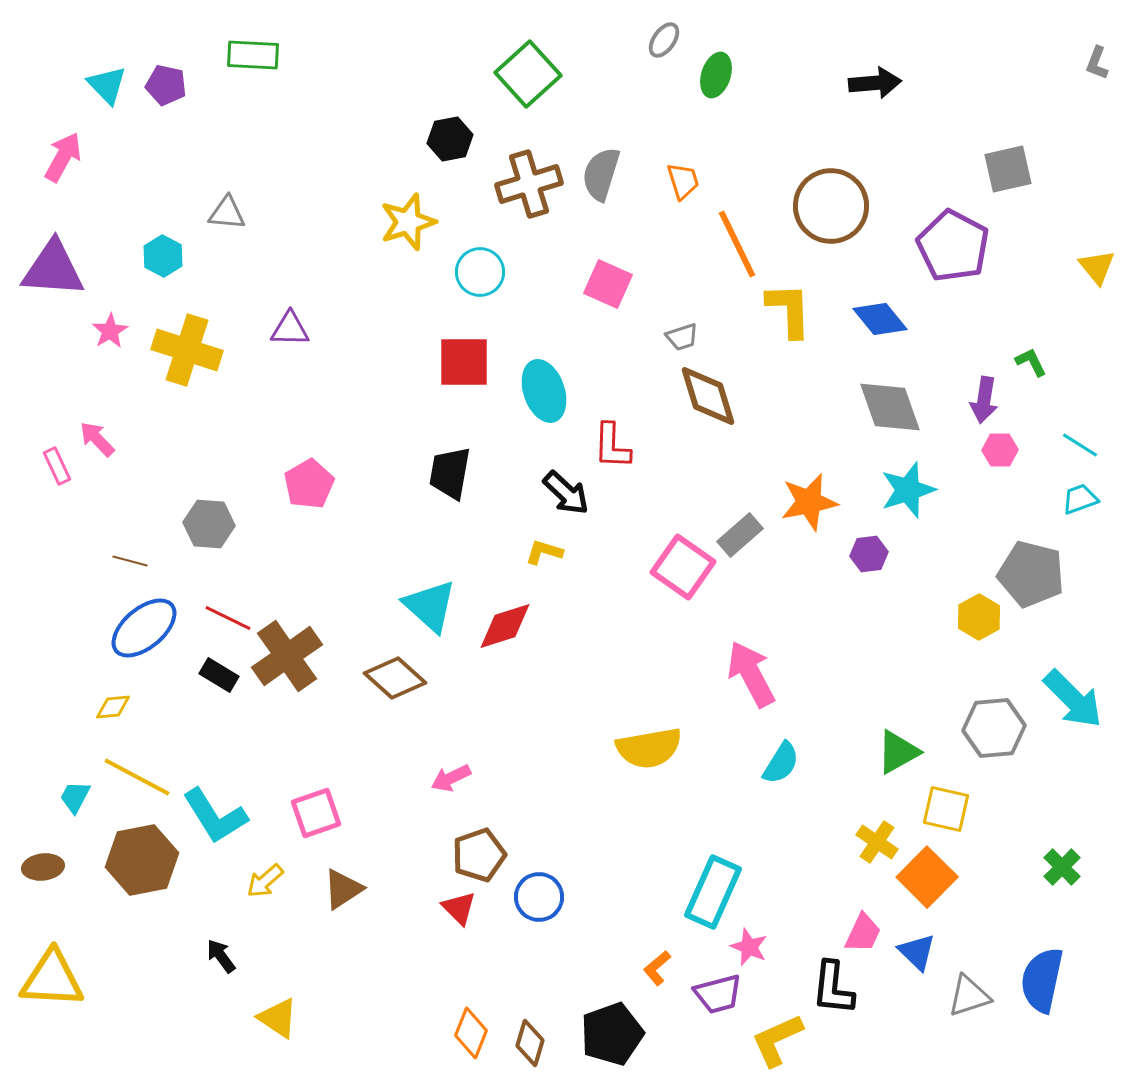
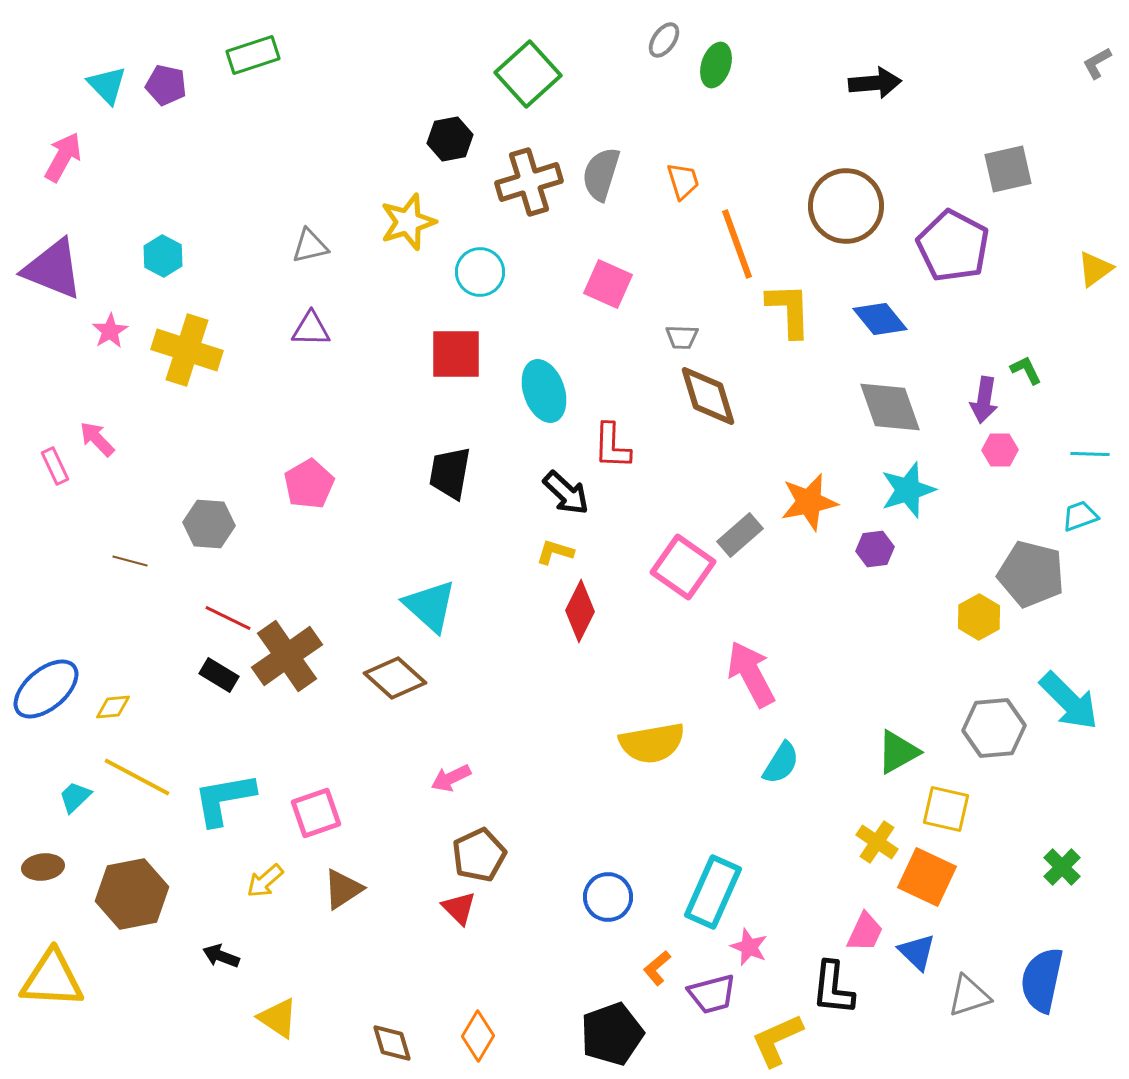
green rectangle at (253, 55): rotated 21 degrees counterclockwise
gray L-shape at (1097, 63): rotated 40 degrees clockwise
green ellipse at (716, 75): moved 10 px up
brown cross at (529, 184): moved 2 px up
brown circle at (831, 206): moved 15 px right
gray triangle at (227, 213): moved 83 px right, 33 px down; rotated 18 degrees counterclockwise
orange line at (737, 244): rotated 6 degrees clockwise
yellow triangle at (1097, 267): moved 2 px left, 2 px down; rotated 33 degrees clockwise
purple triangle at (53, 269): rotated 18 degrees clockwise
purple triangle at (290, 329): moved 21 px right
gray trapezoid at (682, 337): rotated 20 degrees clockwise
red square at (464, 362): moved 8 px left, 8 px up
green L-shape at (1031, 362): moved 5 px left, 8 px down
cyan line at (1080, 445): moved 10 px right, 9 px down; rotated 30 degrees counterclockwise
pink rectangle at (57, 466): moved 2 px left
cyan trapezoid at (1080, 499): moved 17 px down
yellow L-shape at (544, 552): moved 11 px right
purple hexagon at (869, 554): moved 6 px right, 5 px up
red diamond at (505, 626): moved 75 px right, 15 px up; rotated 46 degrees counterclockwise
blue ellipse at (144, 628): moved 98 px left, 61 px down
cyan arrow at (1073, 699): moved 4 px left, 2 px down
yellow semicircle at (649, 748): moved 3 px right, 5 px up
cyan trapezoid at (75, 797): rotated 18 degrees clockwise
cyan L-shape at (215, 816): moved 9 px right, 17 px up; rotated 112 degrees clockwise
brown pentagon at (479, 855): rotated 6 degrees counterclockwise
brown hexagon at (142, 860): moved 10 px left, 34 px down
orange square at (927, 877): rotated 20 degrees counterclockwise
blue circle at (539, 897): moved 69 px right
pink trapezoid at (863, 933): moved 2 px right, 1 px up
black arrow at (221, 956): rotated 33 degrees counterclockwise
purple trapezoid at (718, 994): moved 6 px left
orange diamond at (471, 1033): moved 7 px right, 3 px down; rotated 9 degrees clockwise
brown diamond at (530, 1043): moved 138 px left; rotated 33 degrees counterclockwise
